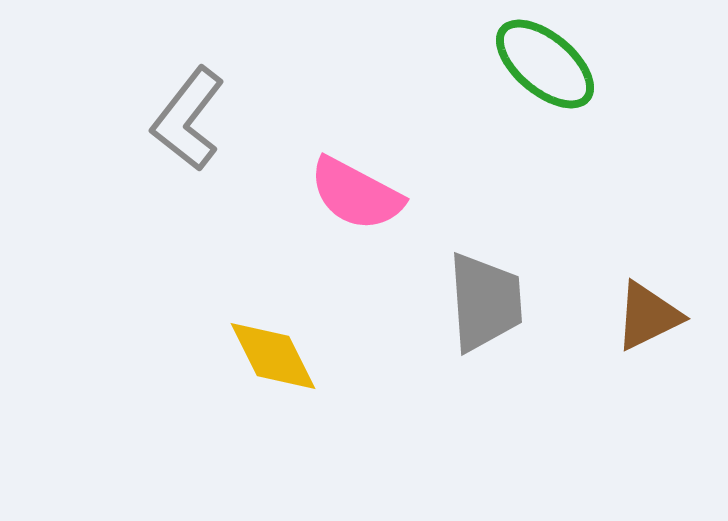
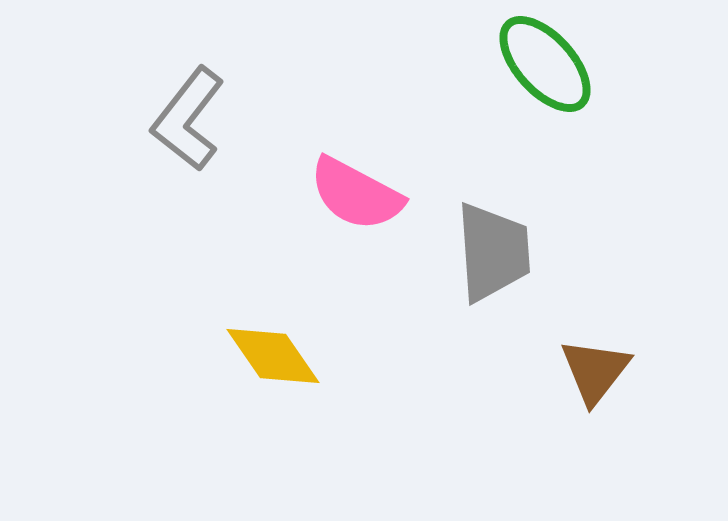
green ellipse: rotated 8 degrees clockwise
gray trapezoid: moved 8 px right, 50 px up
brown triangle: moved 53 px left, 55 px down; rotated 26 degrees counterclockwise
yellow diamond: rotated 8 degrees counterclockwise
